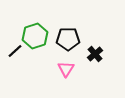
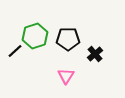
pink triangle: moved 7 px down
